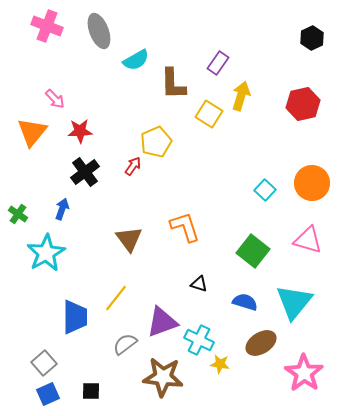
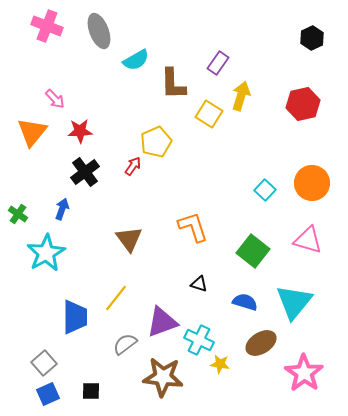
orange L-shape: moved 8 px right
